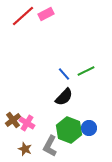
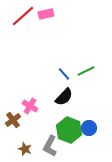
pink rectangle: rotated 14 degrees clockwise
pink cross: moved 3 px right, 17 px up
